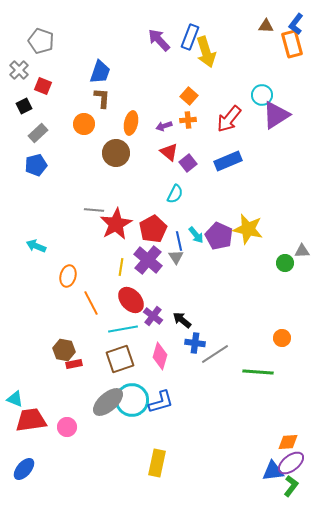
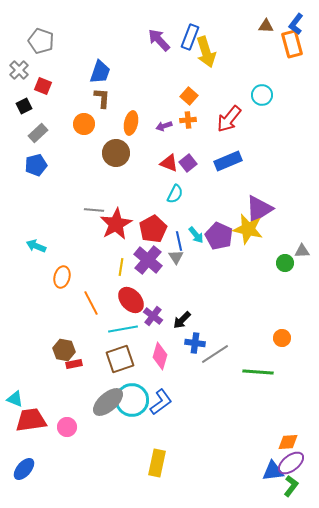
purple triangle at (276, 115): moved 17 px left, 94 px down
red triangle at (169, 152): moved 11 px down; rotated 18 degrees counterclockwise
orange ellipse at (68, 276): moved 6 px left, 1 px down
black arrow at (182, 320): rotated 84 degrees counterclockwise
blue L-shape at (161, 402): rotated 20 degrees counterclockwise
